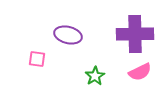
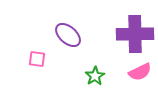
purple ellipse: rotated 28 degrees clockwise
